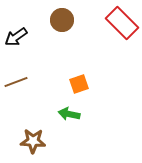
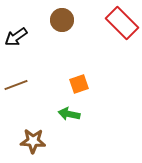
brown line: moved 3 px down
